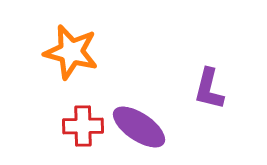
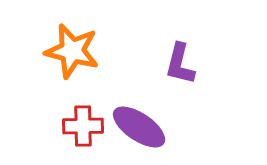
orange star: moved 1 px right, 1 px up
purple L-shape: moved 29 px left, 25 px up
